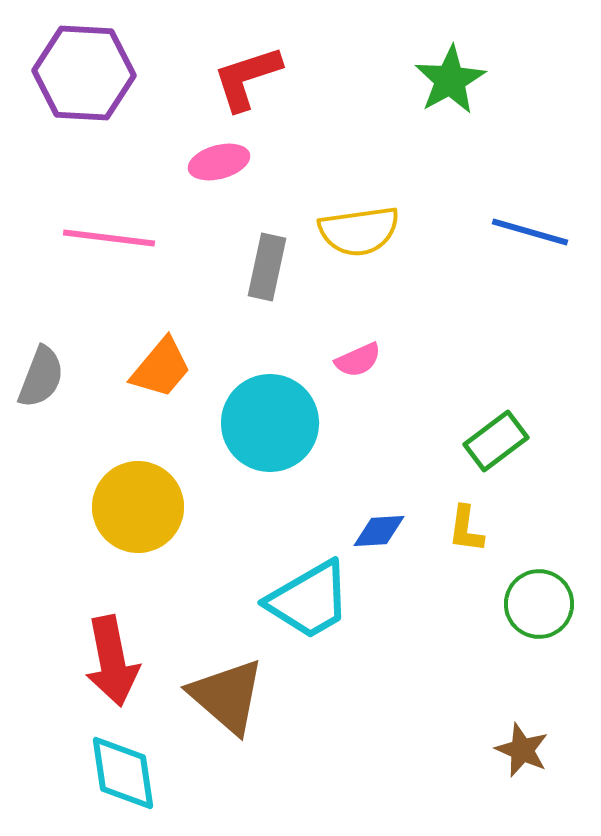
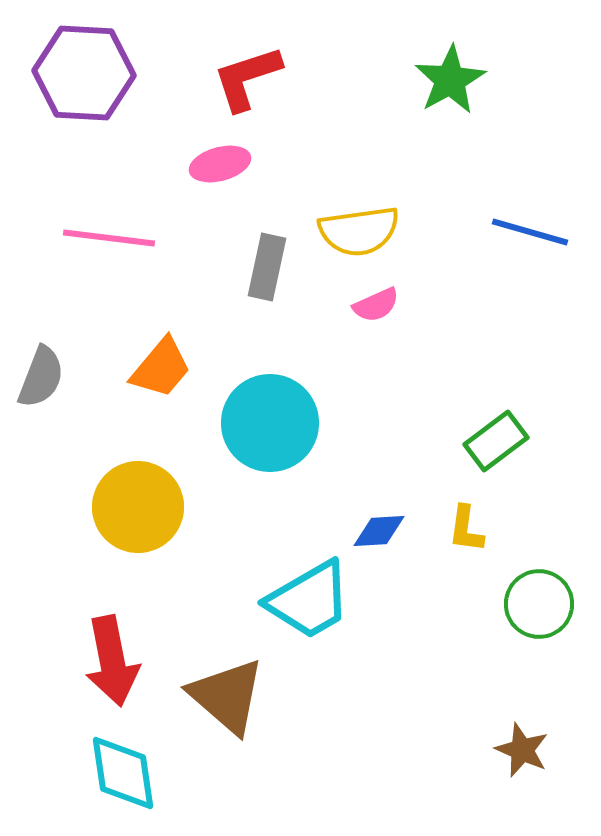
pink ellipse: moved 1 px right, 2 px down
pink semicircle: moved 18 px right, 55 px up
